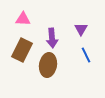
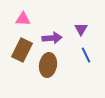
purple arrow: rotated 90 degrees counterclockwise
